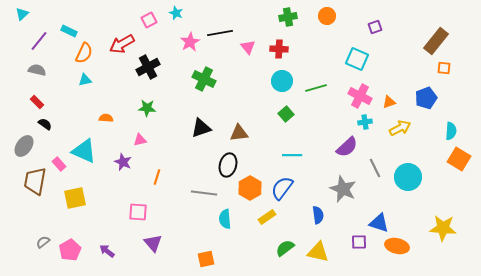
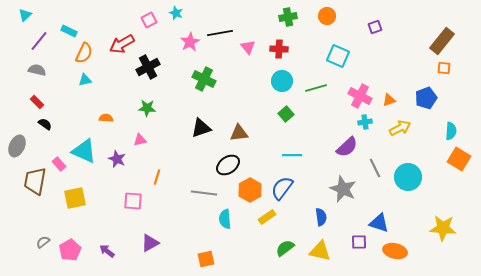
cyan triangle at (22, 14): moved 3 px right, 1 px down
brown rectangle at (436, 41): moved 6 px right
cyan square at (357, 59): moved 19 px left, 3 px up
orange triangle at (389, 102): moved 2 px up
gray ellipse at (24, 146): moved 7 px left; rotated 10 degrees counterclockwise
purple star at (123, 162): moved 6 px left, 3 px up
black ellipse at (228, 165): rotated 40 degrees clockwise
orange hexagon at (250, 188): moved 2 px down
pink square at (138, 212): moved 5 px left, 11 px up
blue semicircle at (318, 215): moved 3 px right, 2 px down
purple triangle at (153, 243): moved 3 px left; rotated 42 degrees clockwise
orange ellipse at (397, 246): moved 2 px left, 5 px down
yellow triangle at (318, 252): moved 2 px right, 1 px up
